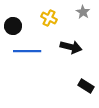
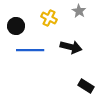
gray star: moved 4 px left, 1 px up
black circle: moved 3 px right
blue line: moved 3 px right, 1 px up
